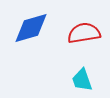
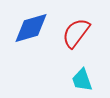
red semicircle: moved 8 px left; rotated 44 degrees counterclockwise
